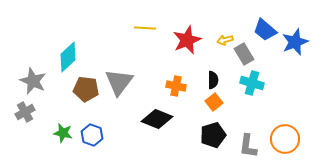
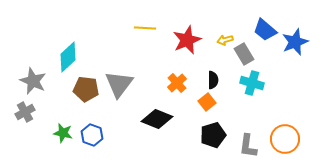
gray triangle: moved 2 px down
orange cross: moved 1 px right, 3 px up; rotated 36 degrees clockwise
orange square: moved 7 px left
